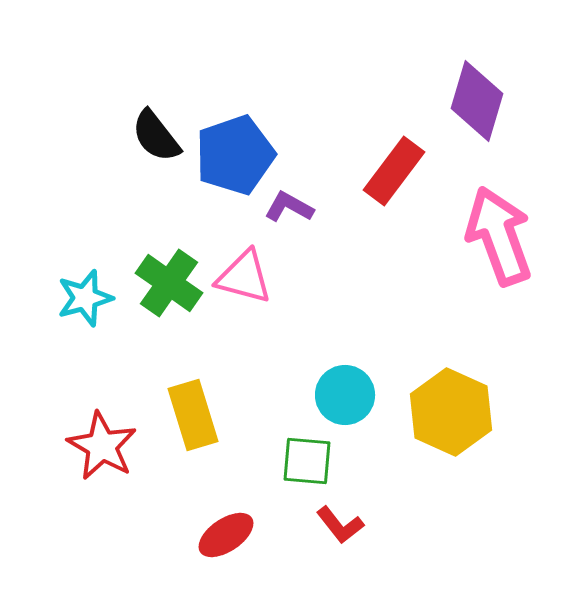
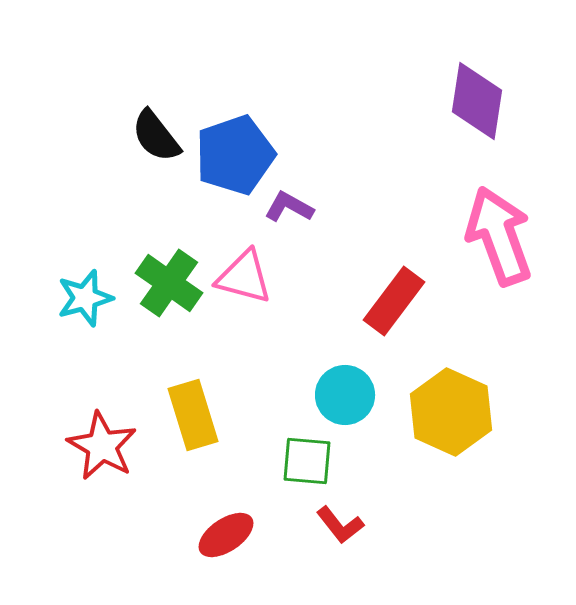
purple diamond: rotated 8 degrees counterclockwise
red rectangle: moved 130 px down
